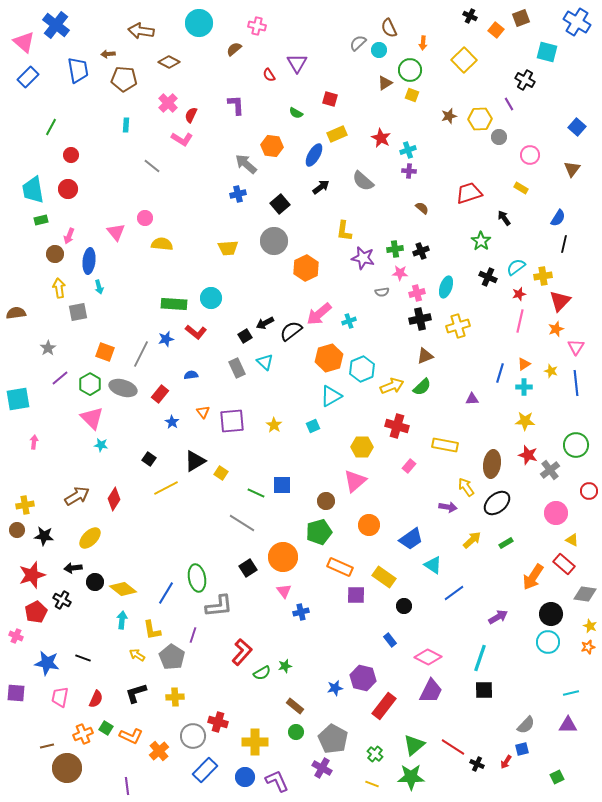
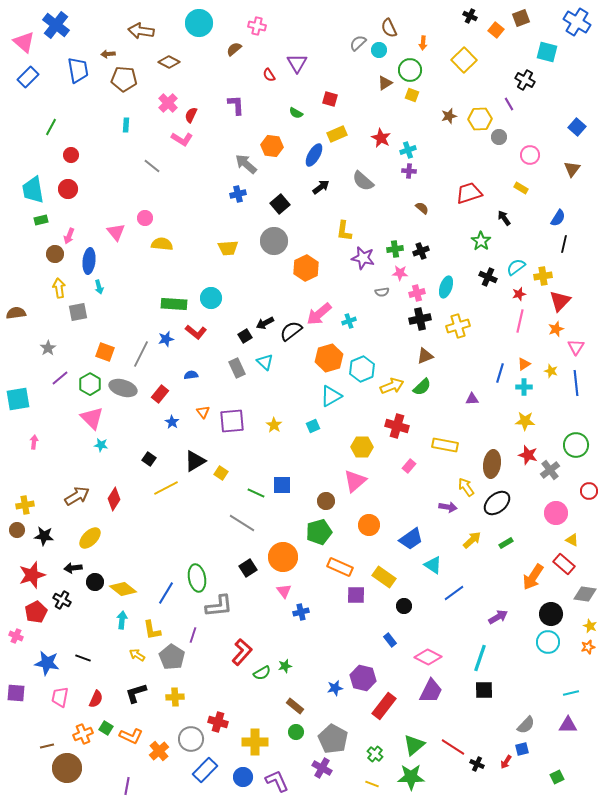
gray circle at (193, 736): moved 2 px left, 3 px down
blue circle at (245, 777): moved 2 px left
purple line at (127, 786): rotated 18 degrees clockwise
